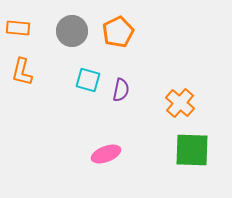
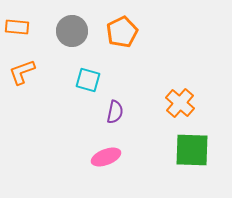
orange rectangle: moved 1 px left, 1 px up
orange pentagon: moved 4 px right
orange L-shape: rotated 56 degrees clockwise
purple semicircle: moved 6 px left, 22 px down
pink ellipse: moved 3 px down
